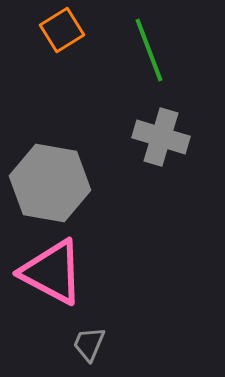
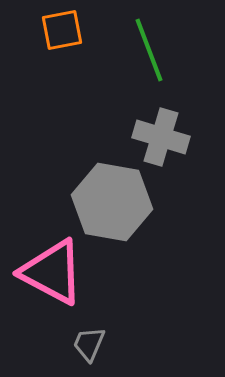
orange square: rotated 21 degrees clockwise
gray hexagon: moved 62 px right, 19 px down
